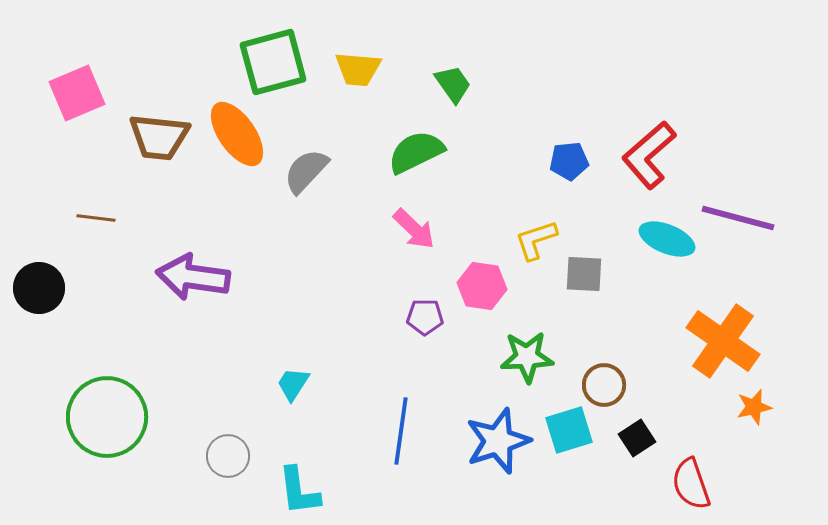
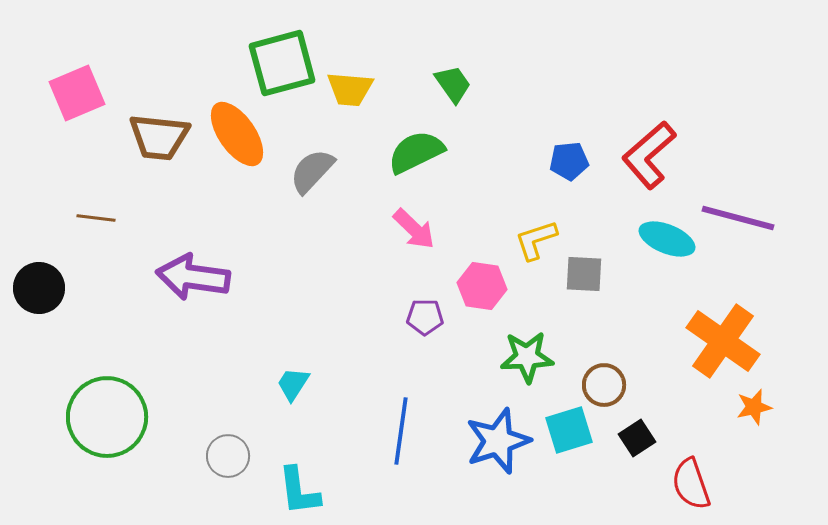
green square: moved 9 px right, 1 px down
yellow trapezoid: moved 8 px left, 20 px down
gray semicircle: moved 6 px right
